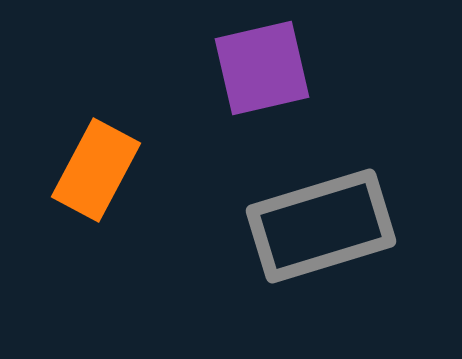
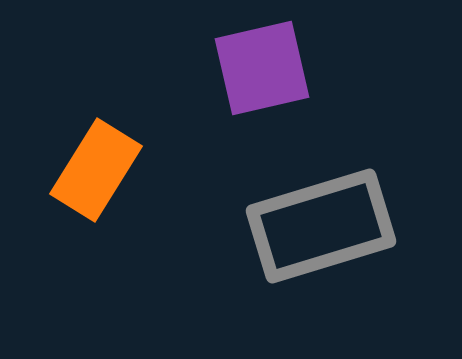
orange rectangle: rotated 4 degrees clockwise
